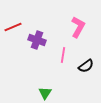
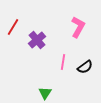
red line: rotated 36 degrees counterclockwise
purple cross: rotated 30 degrees clockwise
pink line: moved 7 px down
black semicircle: moved 1 px left, 1 px down
